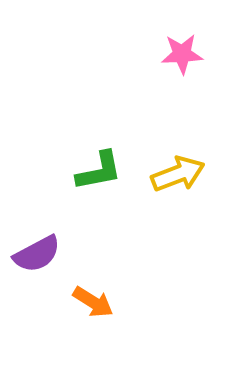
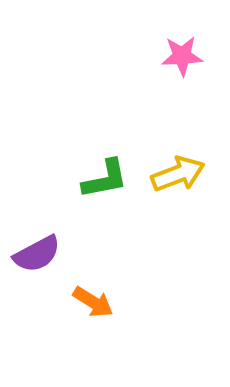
pink star: moved 2 px down
green L-shape: moved 6 px right, 8 px down
